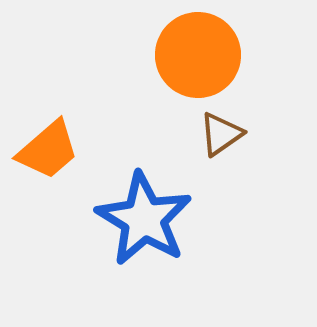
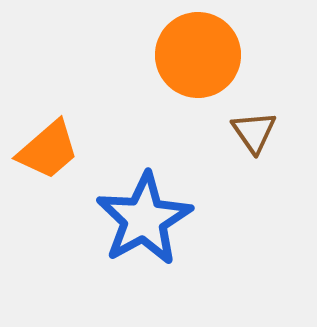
brown triangle: moved 33 px right, 2 px up; rotated 30 degrees counterclockwise
blue star: rotated 12 degrees clockwise
